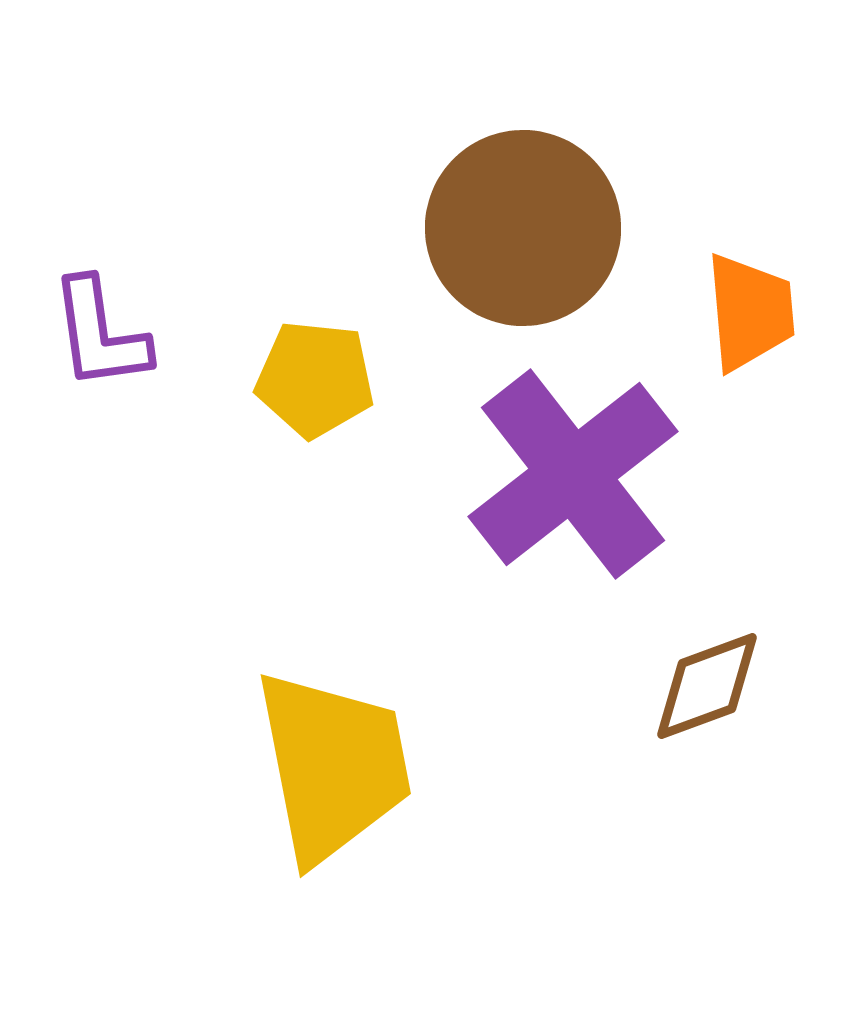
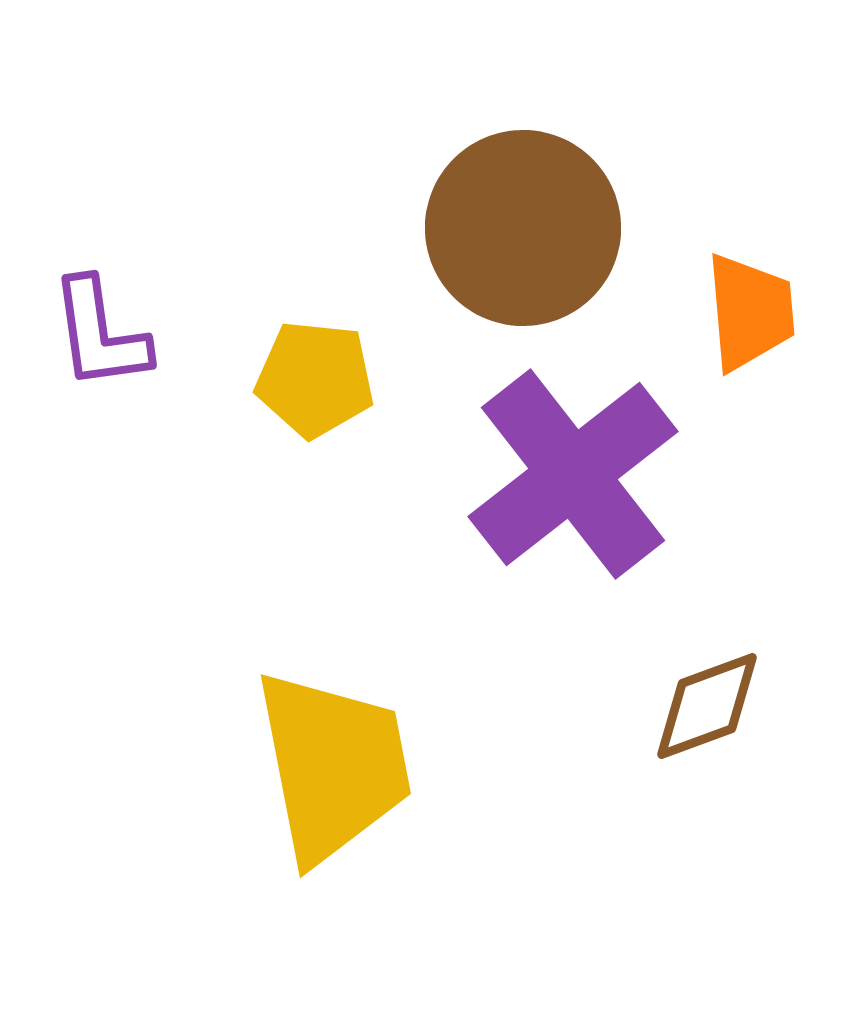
brown diamond: moved 20 px down
